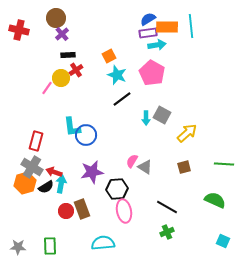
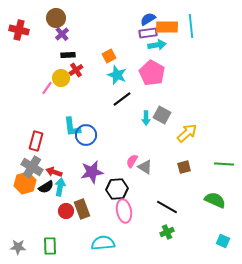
cyan arrow at (61, 184): moved 1 px left, 3 px down
